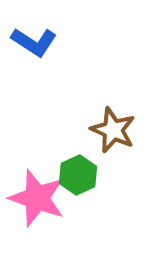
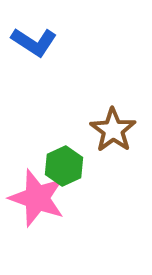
brown star: rotated 12 degrees clockwise
green hexagon: moved 14 px left, 9 px up
